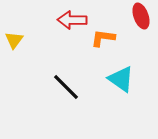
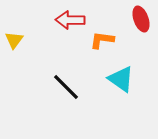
red ellipse: moved 3 px down
red arrow: moved 2 px left
orange L-shape: moved 1 px left, 2 px down
